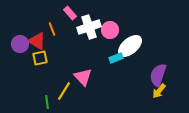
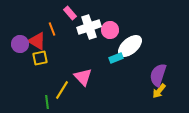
yellow line: moved 2 px left, 1 px up
